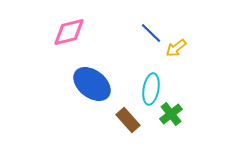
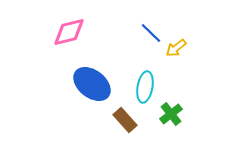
cyan ellipse: moved 6 px left, 2 px up
brown rectangle: moved 3 px left
